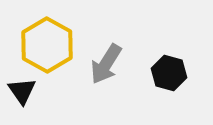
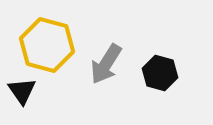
yellow hexagon: rotated 14 degrees counterclockwise
black hexagon: moved 9 px left
